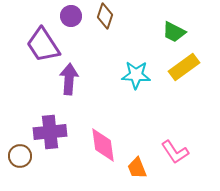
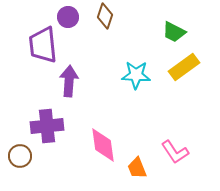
purple circle: moved 3 px left, 1 px down
purple trapezoid: rotated 27 degrees clockwise
purple arrow: moved 2 px down
purple cross: moved 3 px left, 6 px up
